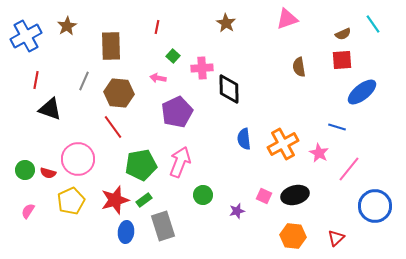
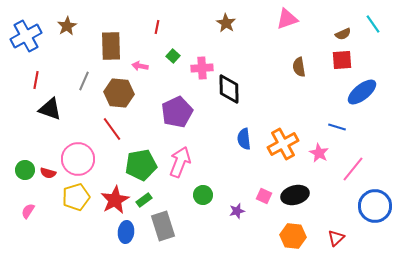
pink arrow at (158, 78): moved 18 px left, 12 px up
red line at (113, 127): moved 1 px left, 2 px down
pink line at (349, 169): moved 4 px right
red star at (115, 200): rotated 12 degrees counterclockwise
yellow pentagon at (71, 201): moved 5 px right, 4 px up; rotated 8 degrees clockwise
